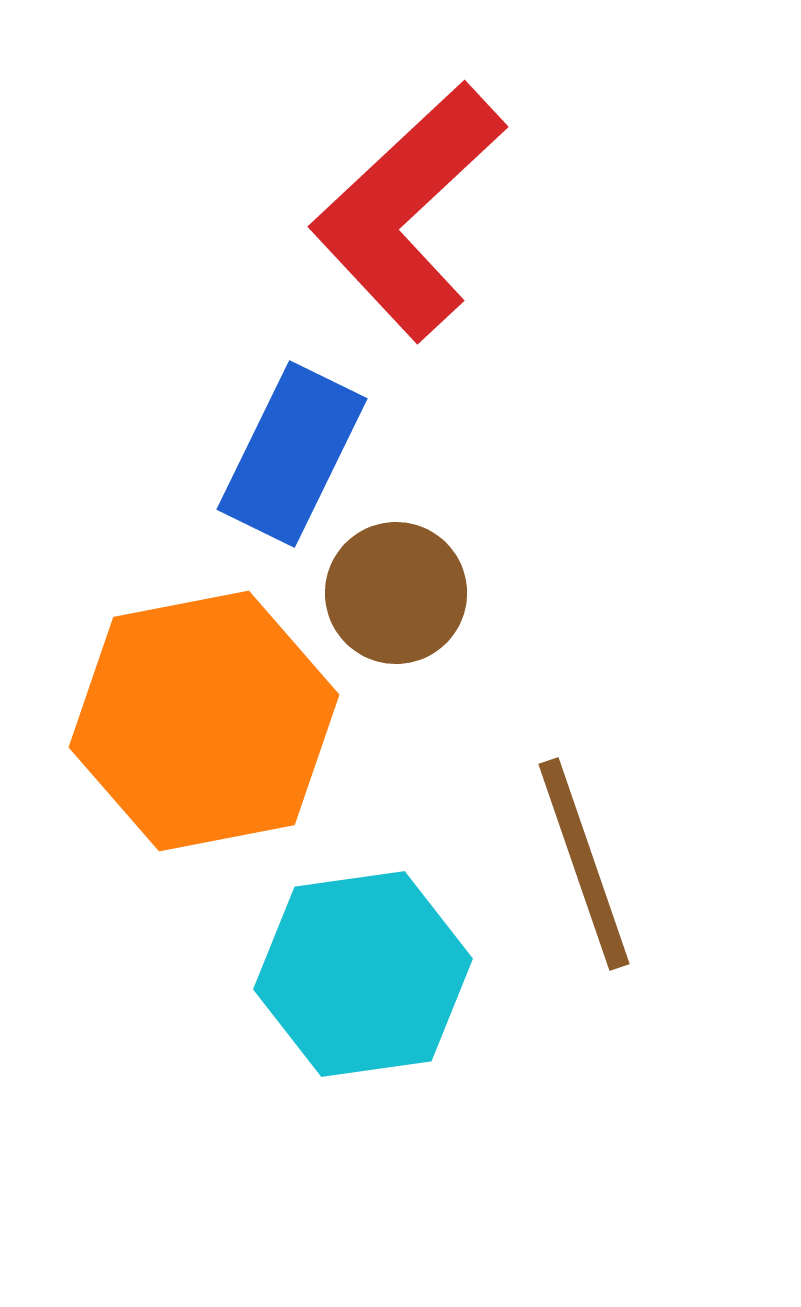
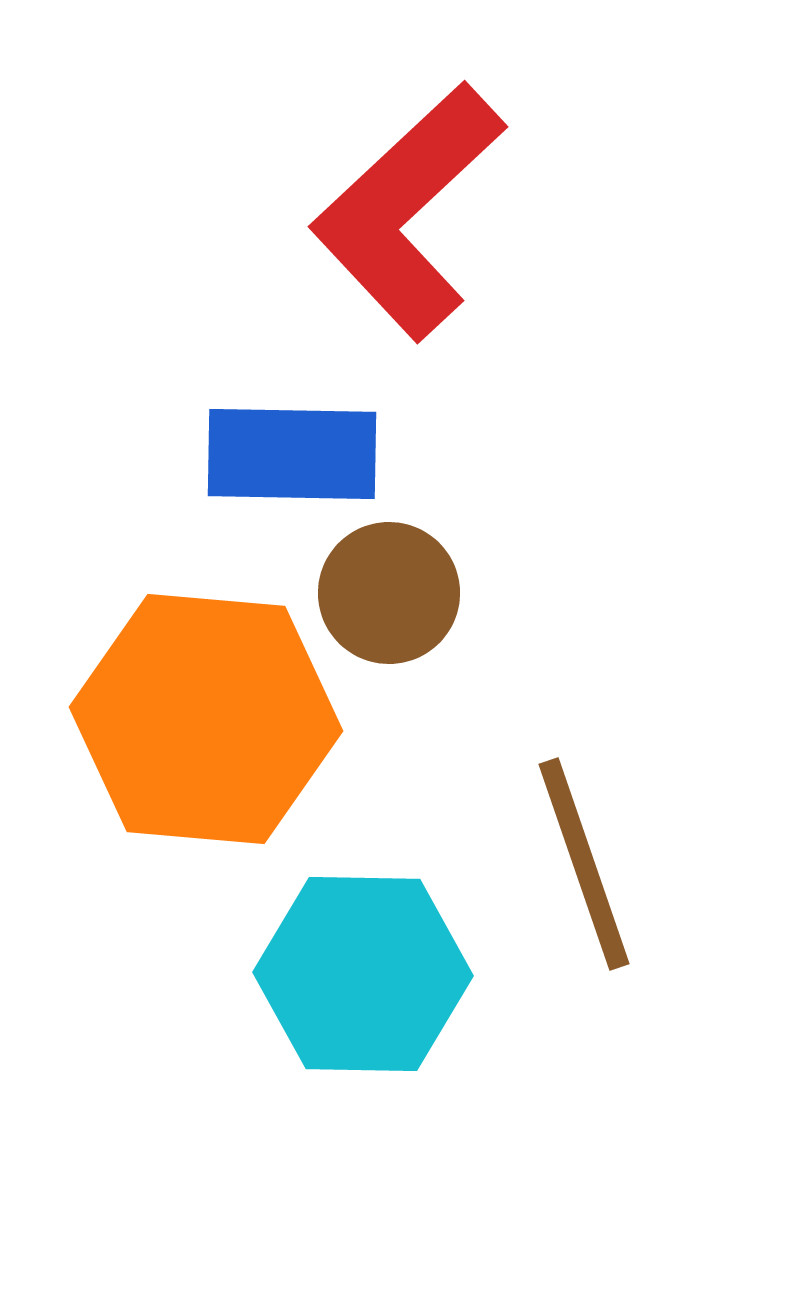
blue rectangle: rotated 65 degrees clockwise
brown circle: moved 7 px left
orange hexagon: moved 2 px right, 2 px up; rotated 16 degrees clockwise
cyan hexagon: rotated 9 degrees clockwise
